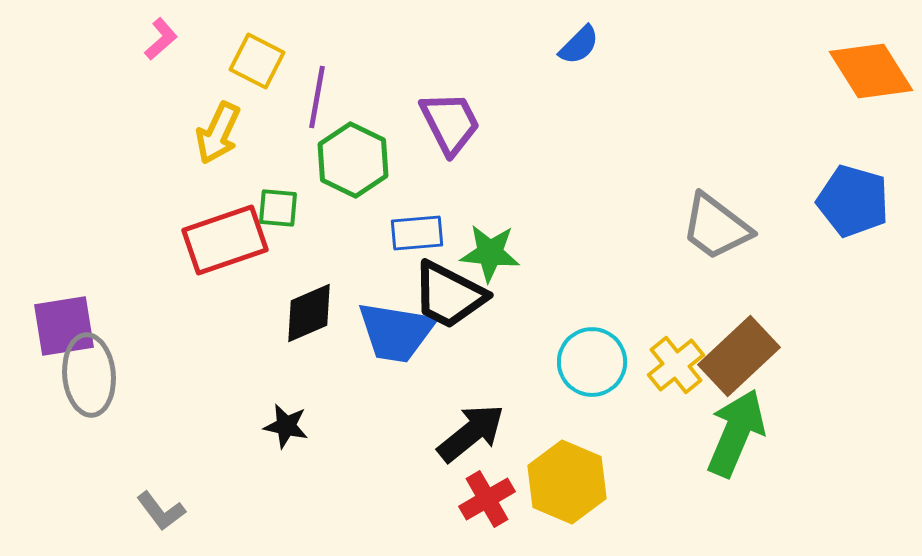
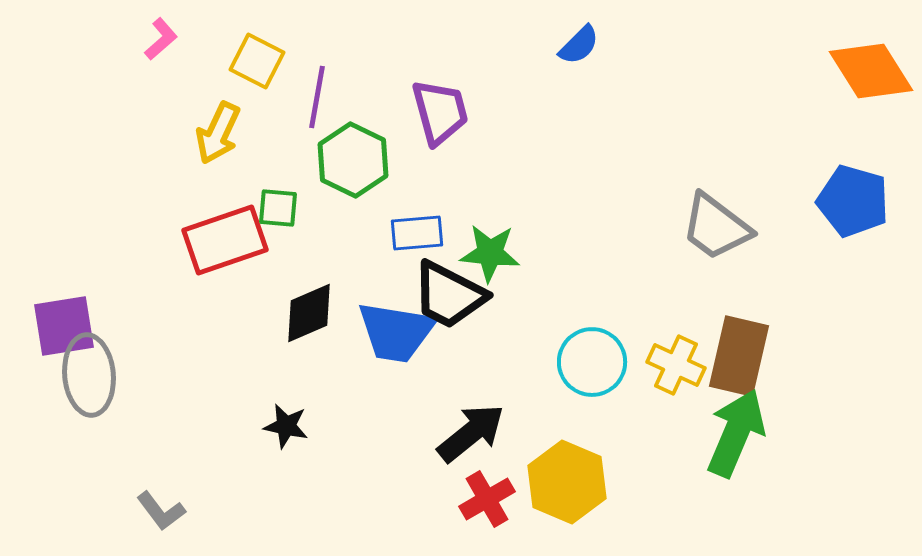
purple trapezoid: moved 10 px left, 11 px up; rotated 12 degrees clockwise
brown rectangle: rotated 34 degrees counterclockwise
yellow cross: rotated 26 degrees counterclockwise
